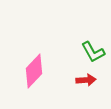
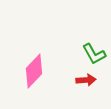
green L-shape: moved 1 px right, 2 px down
